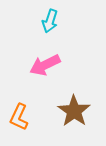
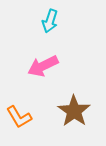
pink arrow: moved 2 px left, 1 px down
orange L-shape: rotated 56 degrees counterclockwise
